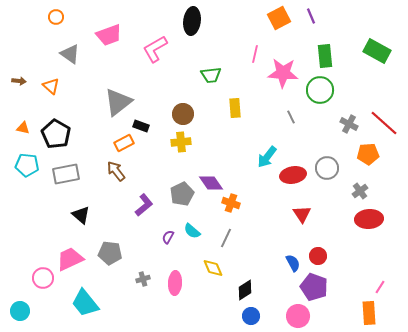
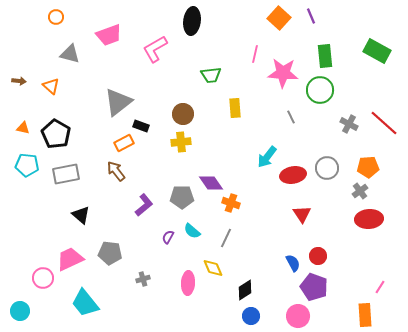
orange square at (279, 18): rotated 20 degrees counterclockwise
gray triangle at (70, 54): rotated 20 degrees counterclockwise
orange pentagon at (368, 154): moved 13 px down
gray pentagon at (182, 194): moved 3 px down; rotated 25 degrees clockwise
pink ellipse at (175, 283): moved 13 px right
orange rectangle at (369, 313): moved 4 px left, 2 px down
